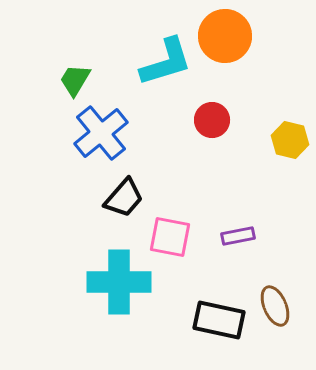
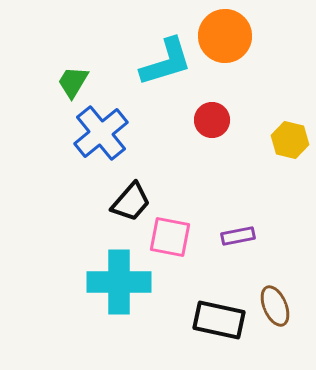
green trapezoid: moved 2 px left, 2 px down
black trapezoid: moved 7 px right, 4 px down
